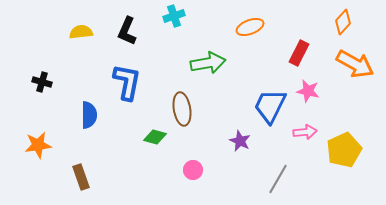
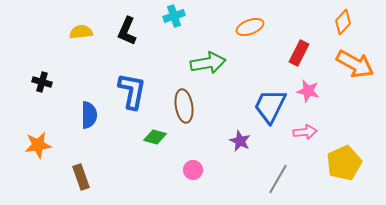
blue L-shape: moved 5 px right, 9 px down
brown ellipse: moved 2 px right, 3 px up
yellow pentagon: moved 13 px down
